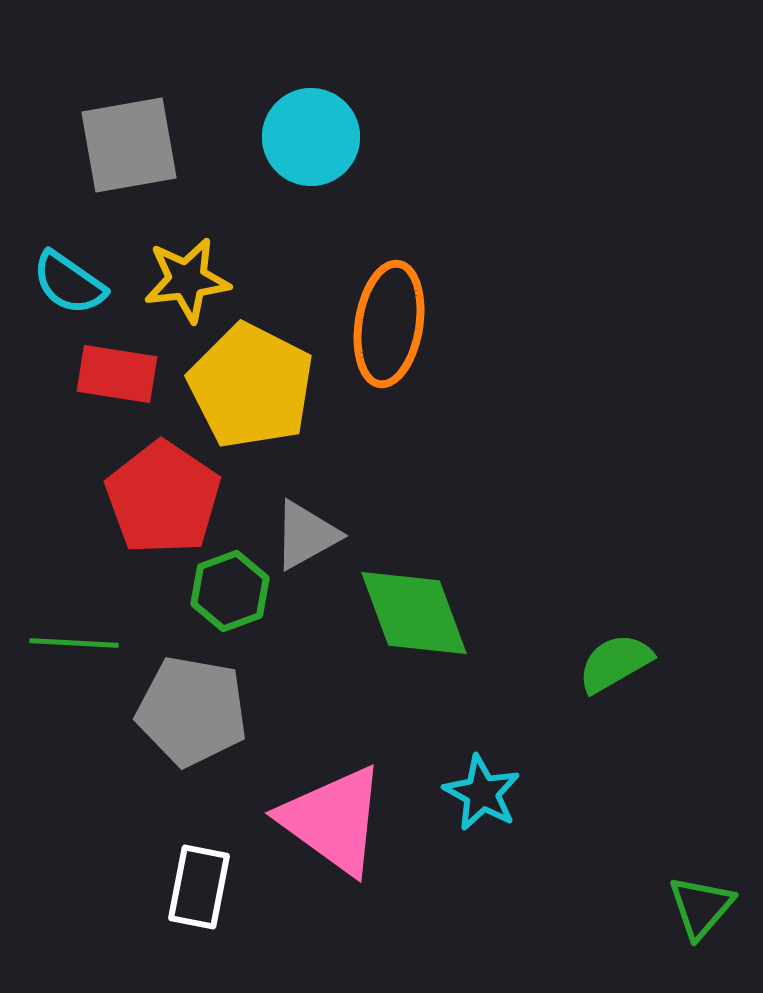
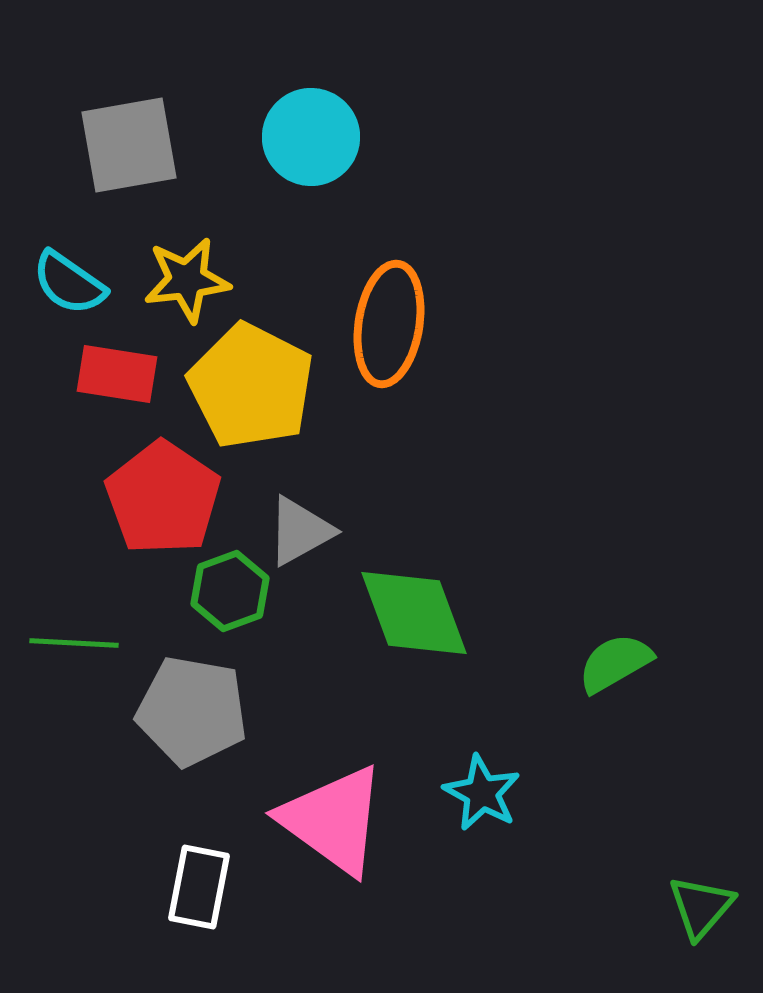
gray triangle: moved 6 px left, 4 px up
